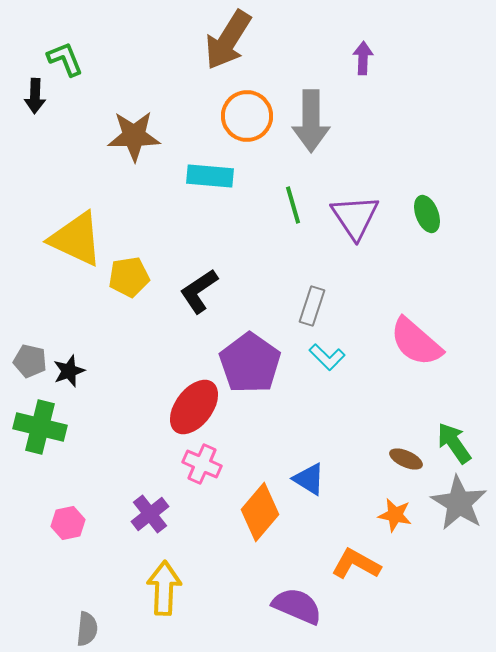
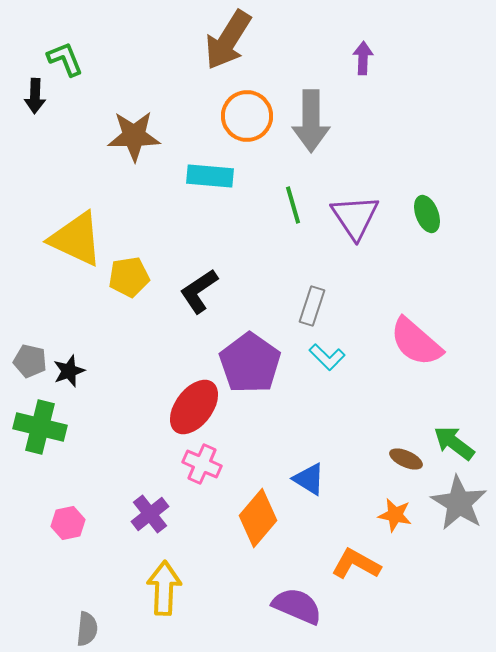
green arrow: rotated 18 degrees counterclockwise
orange diamond: moved 2 px left, 6 px down
